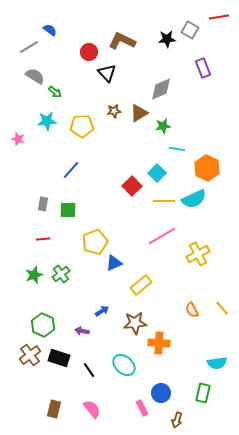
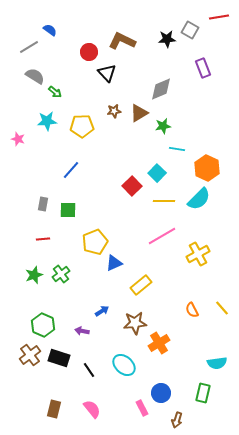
cyan semicircle at (194, 199): moved 5 px right; rotated 20 degrees counterclockwise
orange cross at (159, 343): rotated 35 degrees counterclockwise
